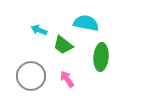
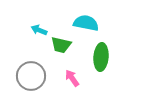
green trapezoid: moved 2 px left; rotated 25 degrees counterclockwise
pink arrow: moved 5 px right, 1 px up
